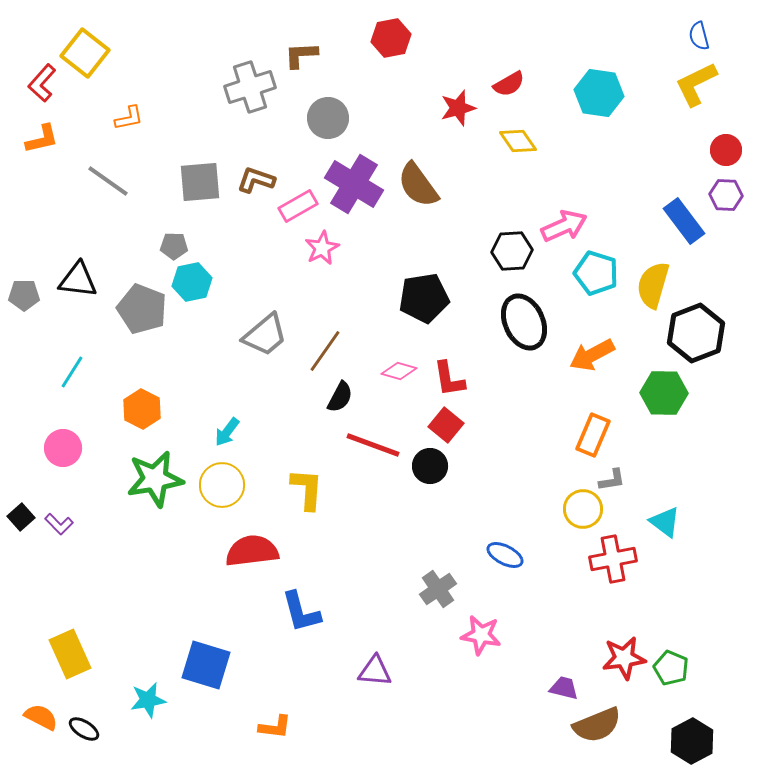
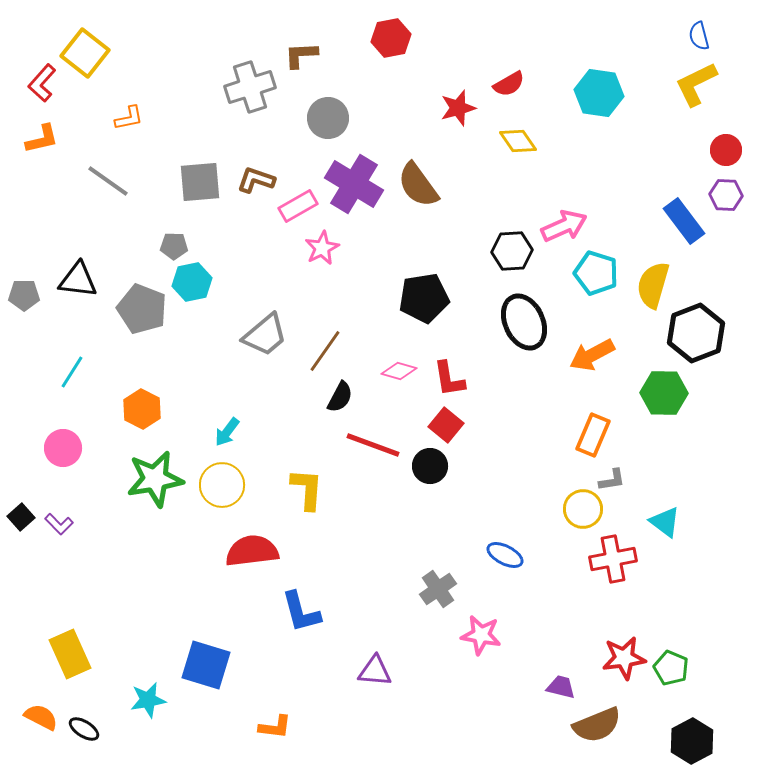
purple trapezoid at (564, 688): moved 3 px left, 1 px up
